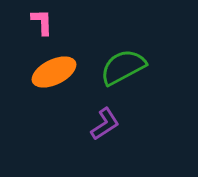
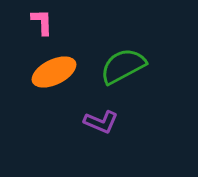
green semicircle: moved 1 px up
purple L-shape: moved 4 px left, 2 px up; rotated 56 degrees clockwise
